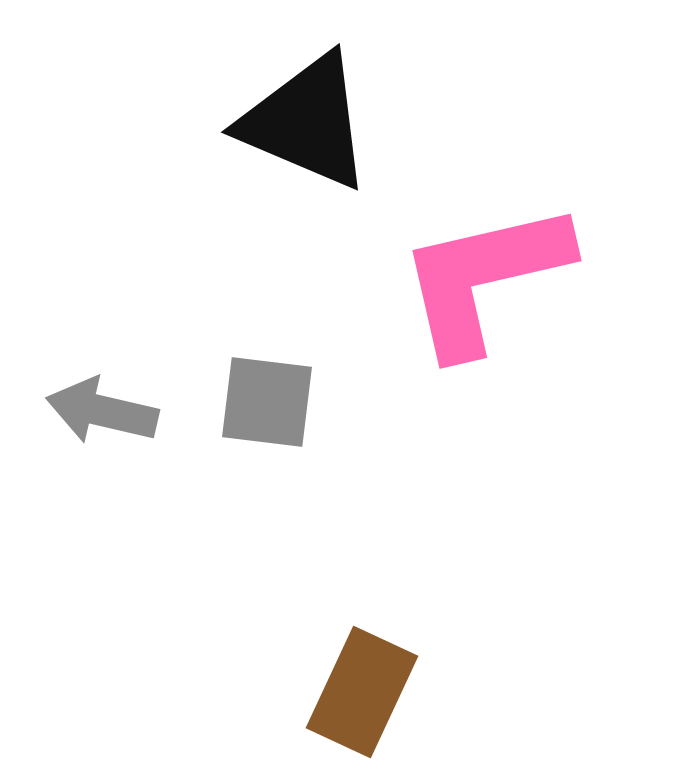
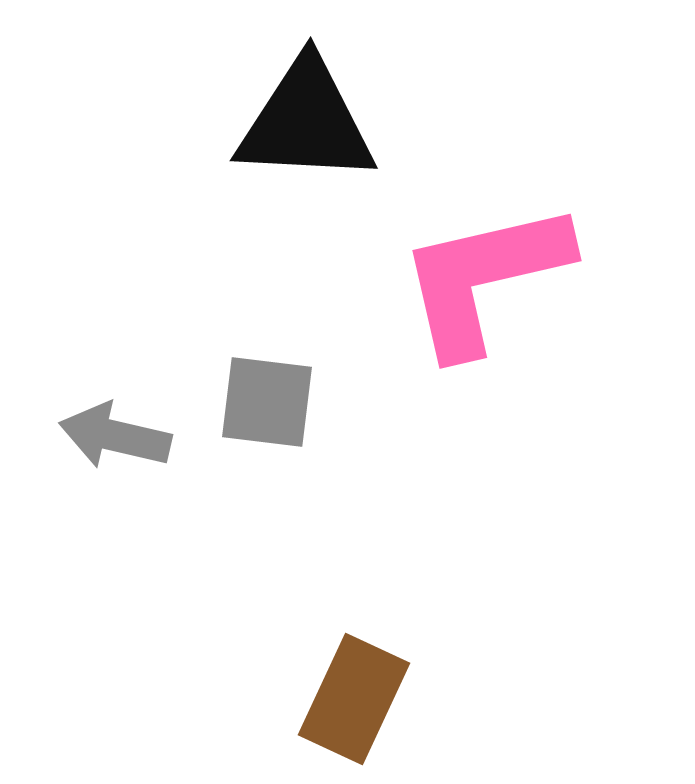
black triangle: rotated 20 degrees counterclockwise
gray arrow: moved 13 px right, 25 px down
brown rectangle: moved 8 px left, 7 px down
